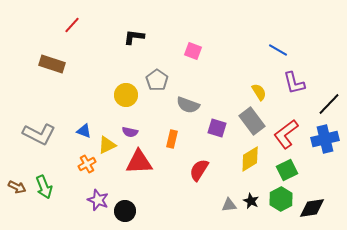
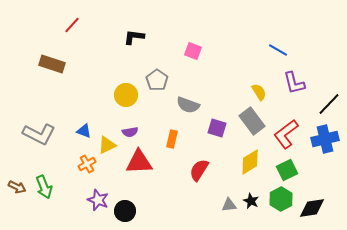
purple semicircle: rotated 21 degrees counterclockwise
yellow diamond: moved 3 px down
